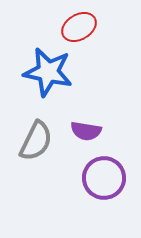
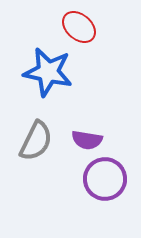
red ellipse: rotated 72 degrees clockwise
purple semicircle: moved 1 px right, 9 px down
purple circle: moved 1 px right, 1 px down
